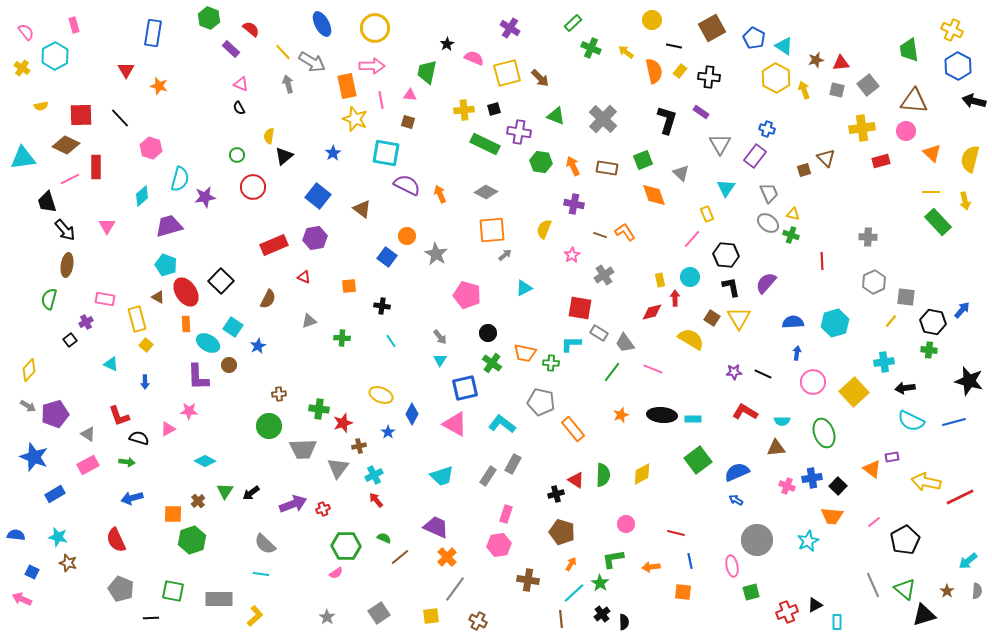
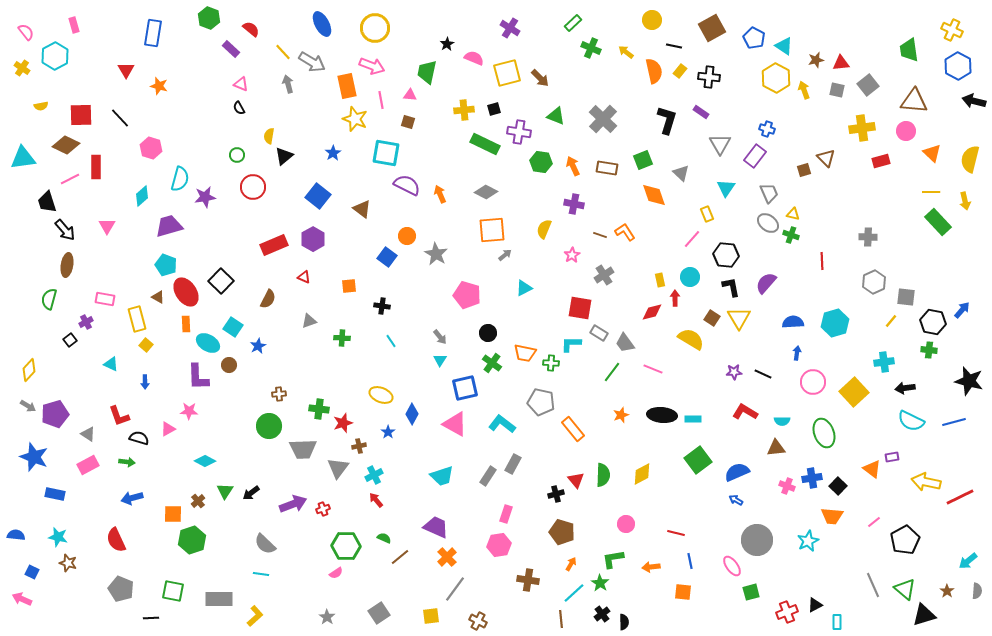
pink arrow at (372, 66): rotated 20 degrees clockwise
purple hexagon at (315, 238): moved 2 px left, 1 px down; rotated 20 degrees counterclockwise
red triangle at (576, 480): rotated 18 degrees clockwise
blue rectangle at (55, 494): rotated 42 degrees clockwise
pink ellipse at (732, 566): rotated 25 degrees counterclockwise
